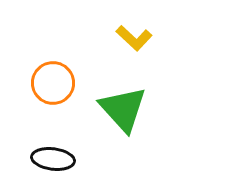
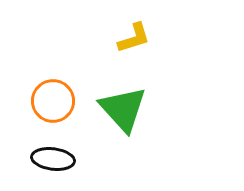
yellow L-shape: rotated 60 degrees counterclockwise
orange circle: moved 18 px down
